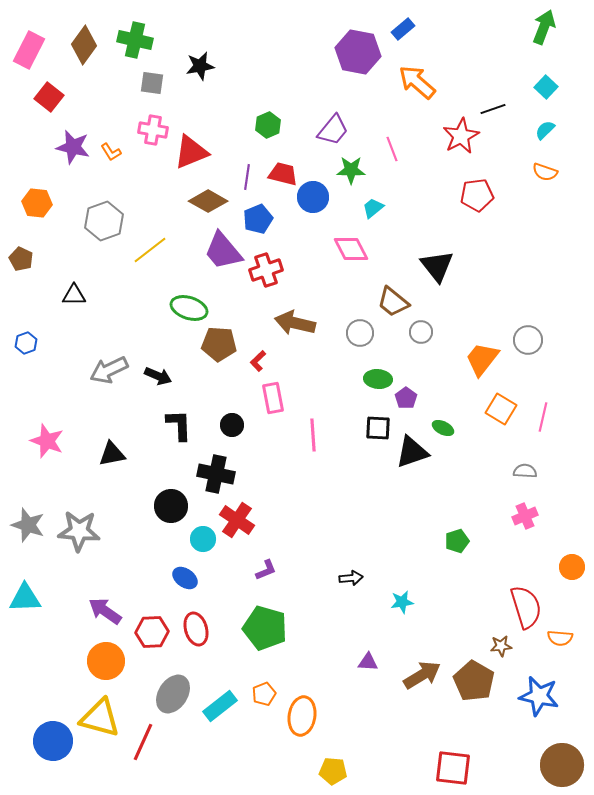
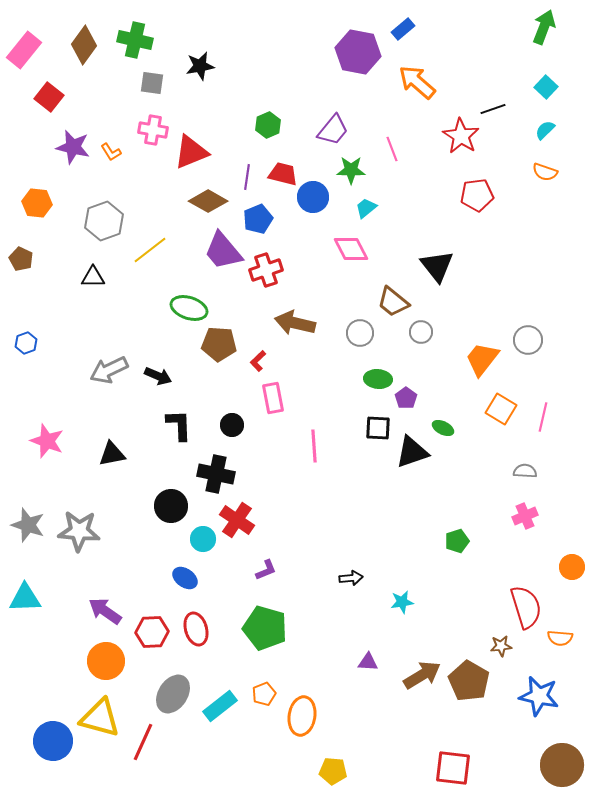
pink rectangle at (29, 50): moved 5 px left; rotated 12 degrees clockwise
red star at (461, 136): rotated 12 degrees counterclockwise
cyan trapezoid at (373, 208): moved 7 px left
black triangle at (74, 295): moved 19 px right, 18 px up
pink line at (313, 435): moved 1 px right, 11 px down
brown pentagon at (474, 681): moved 5 px left
